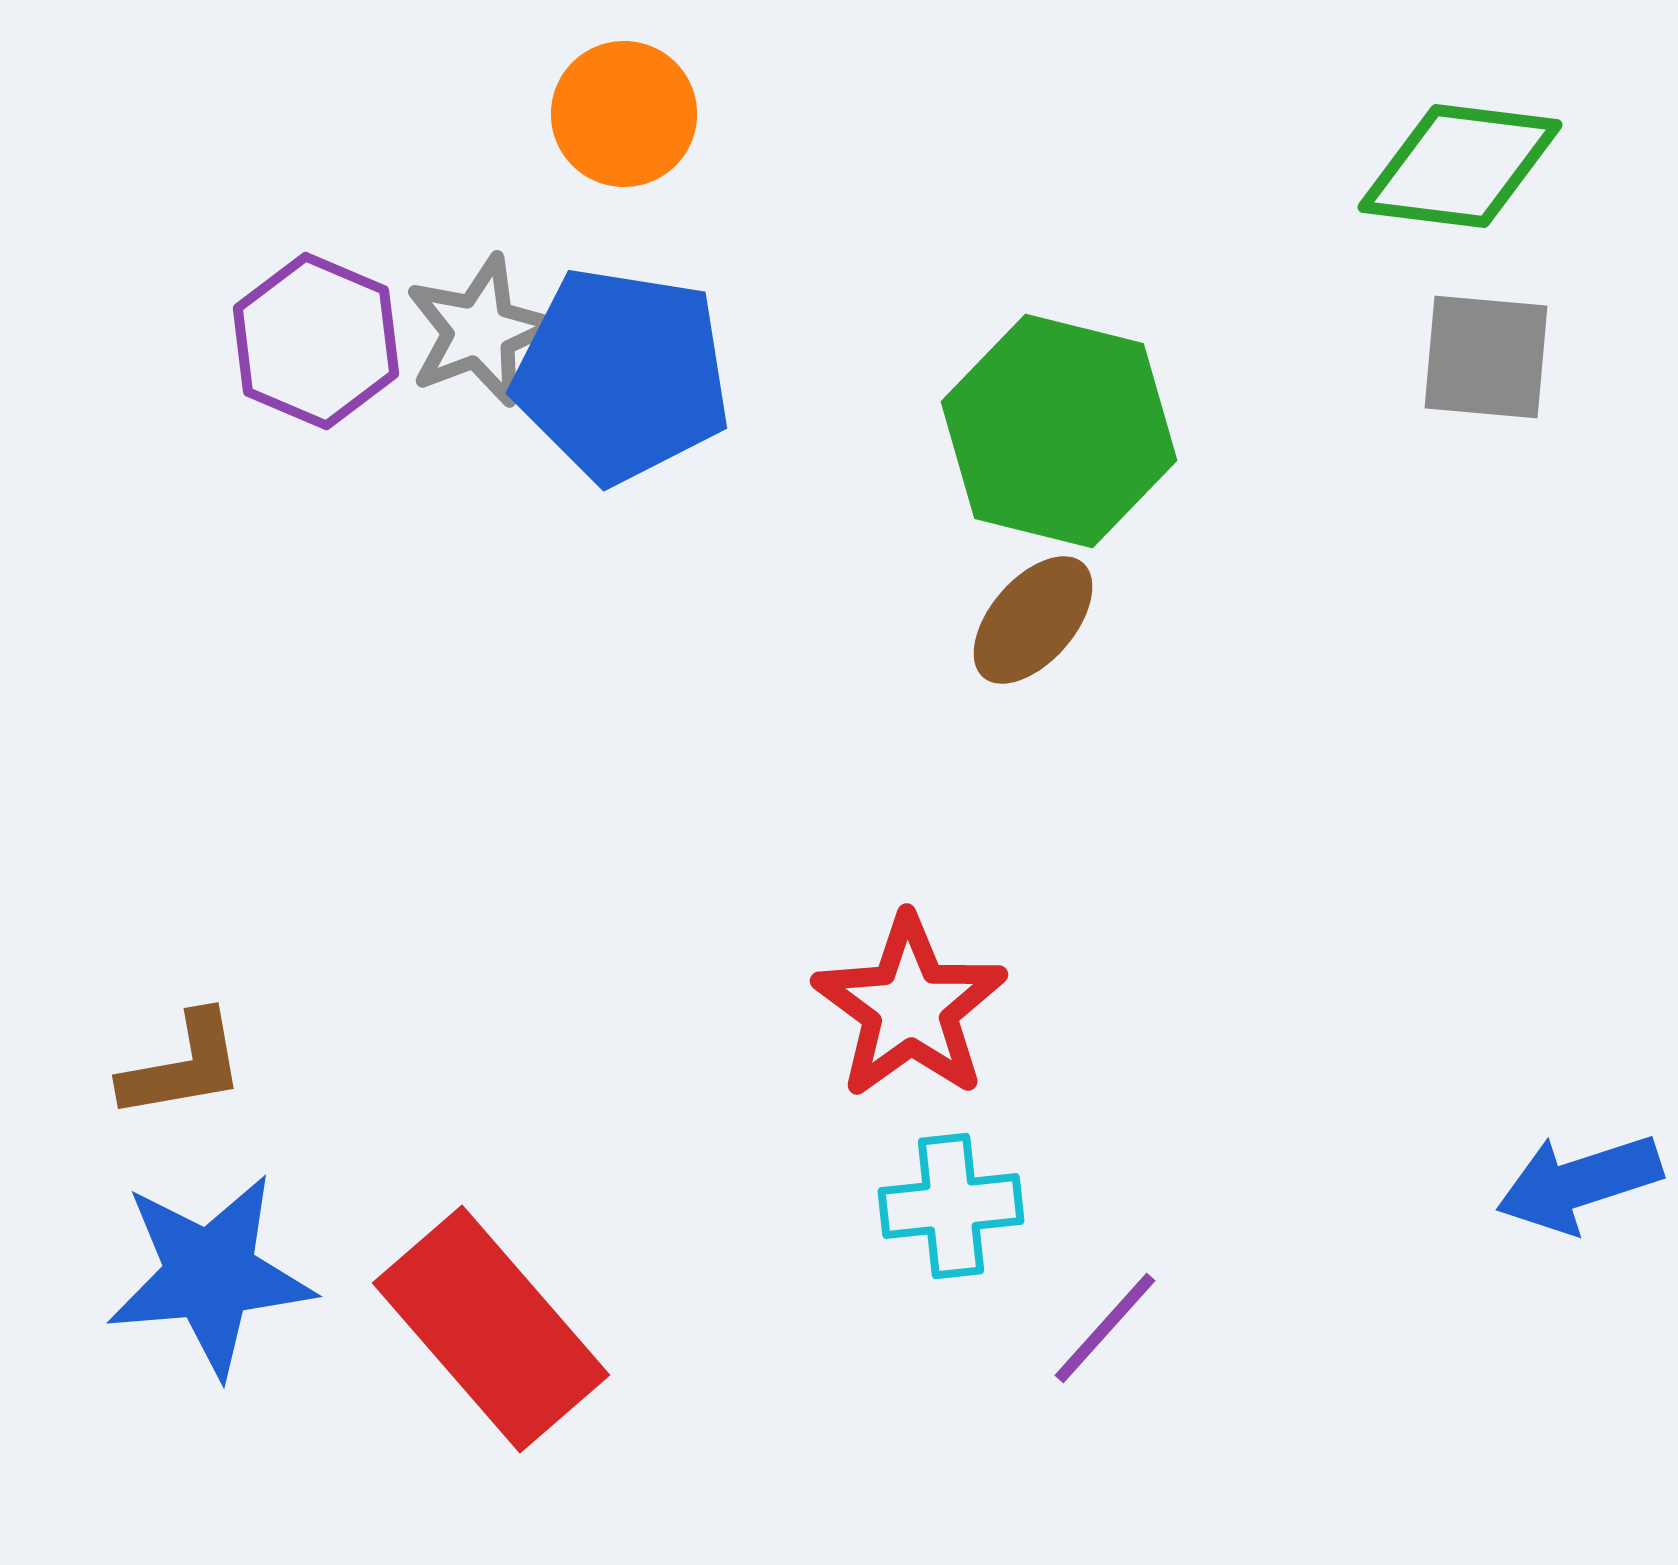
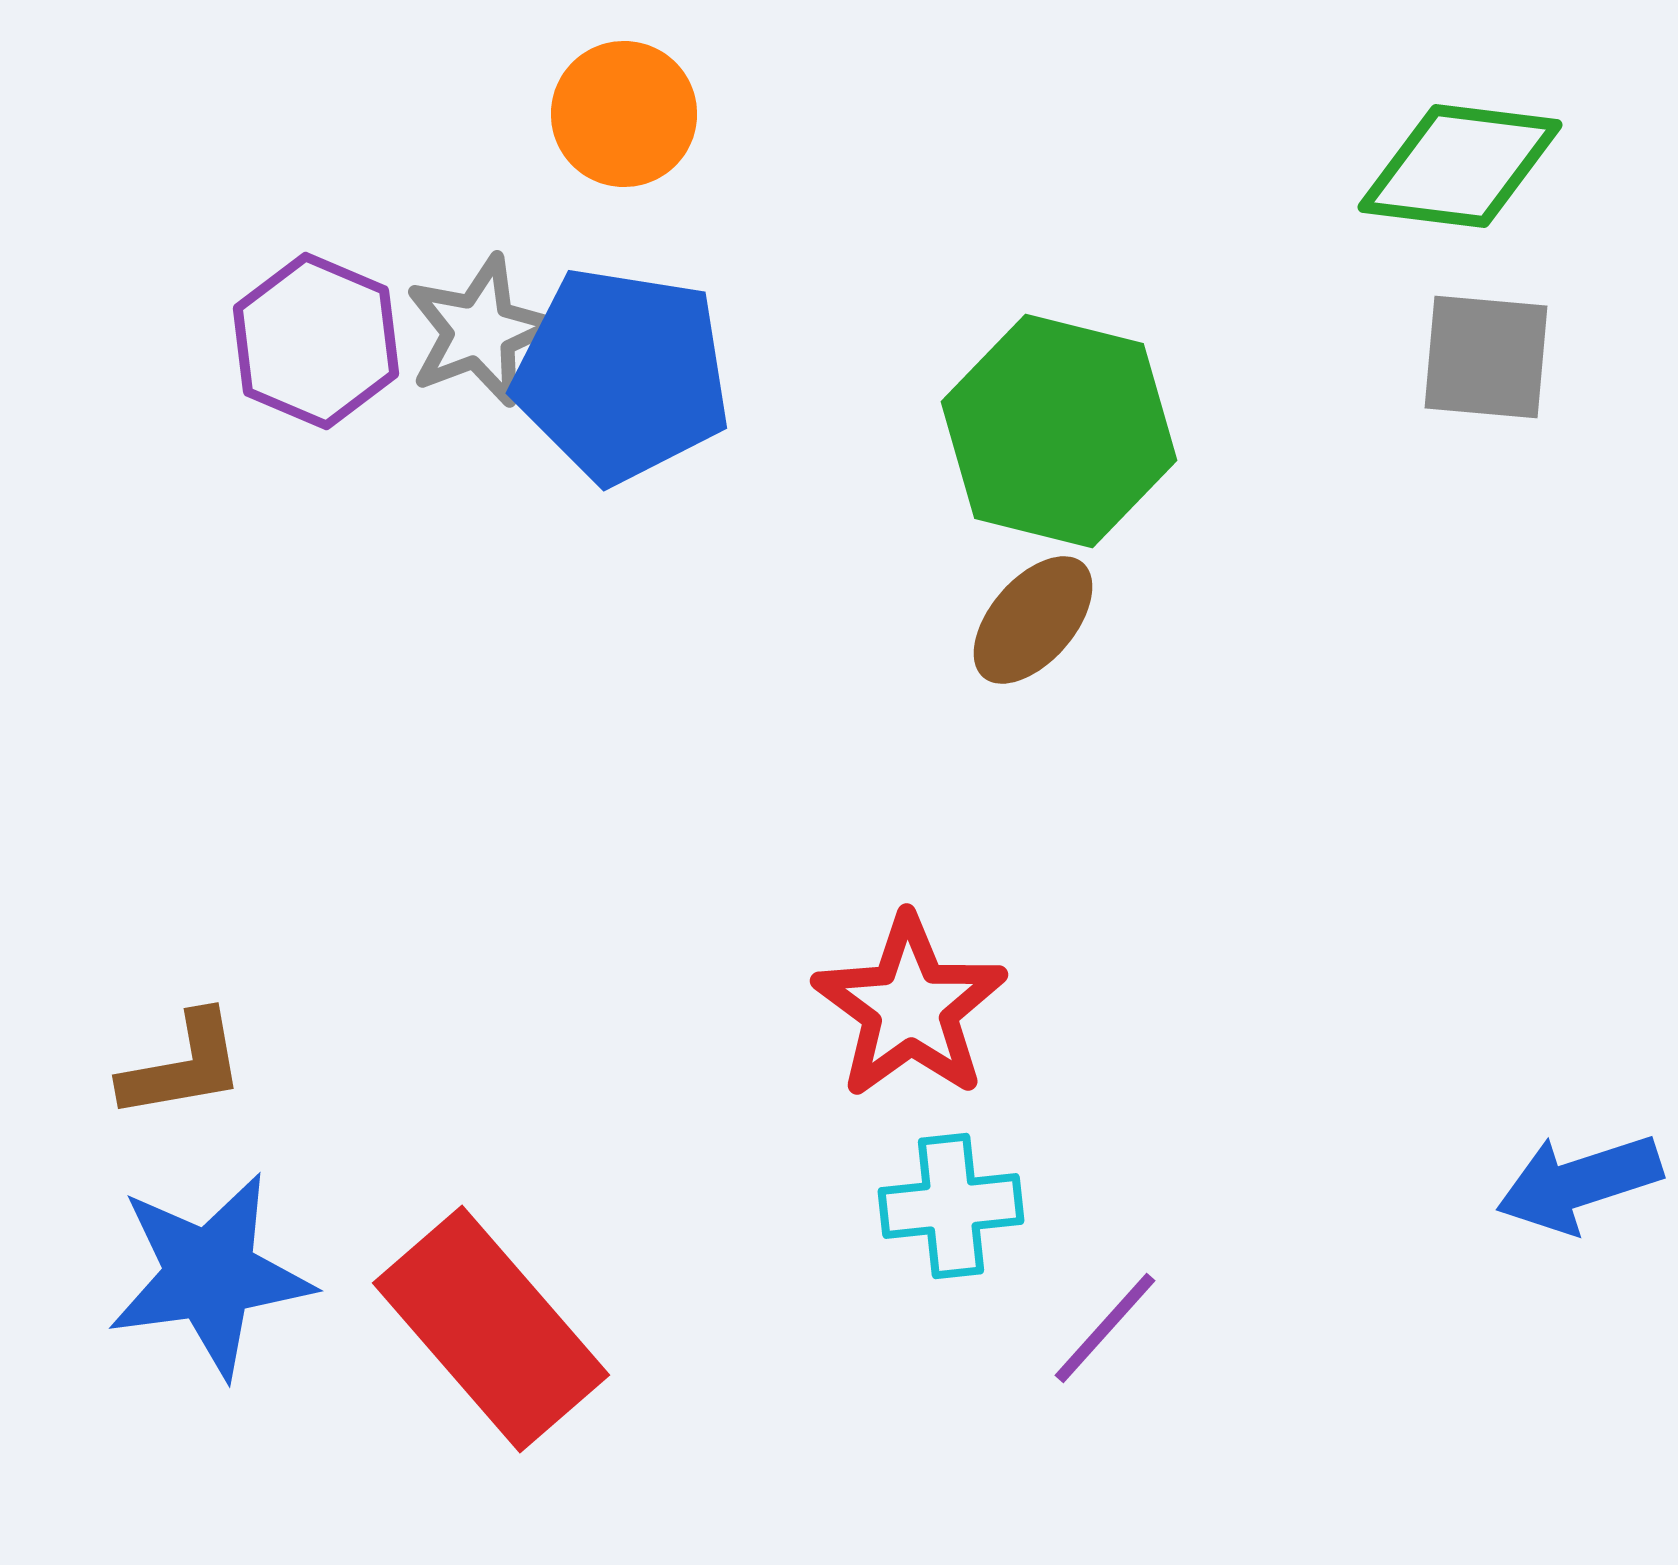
blue star: rotated 3 degrees counterclockwise
